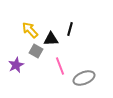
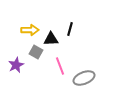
yellow arrow: rotated 132 degrees clockwise
gray square: moved 1 px down
